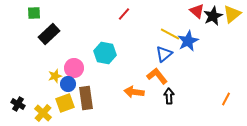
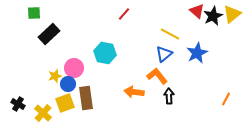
blue star: moved 9 px right, 12 px down
